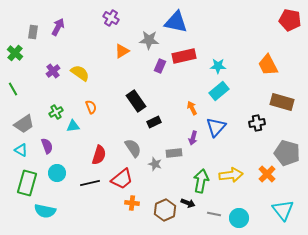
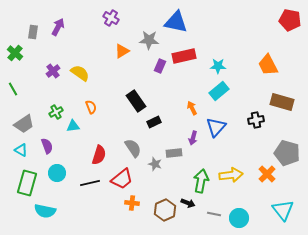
black cross at (257, 123): moved 1 px left, 3 px up
